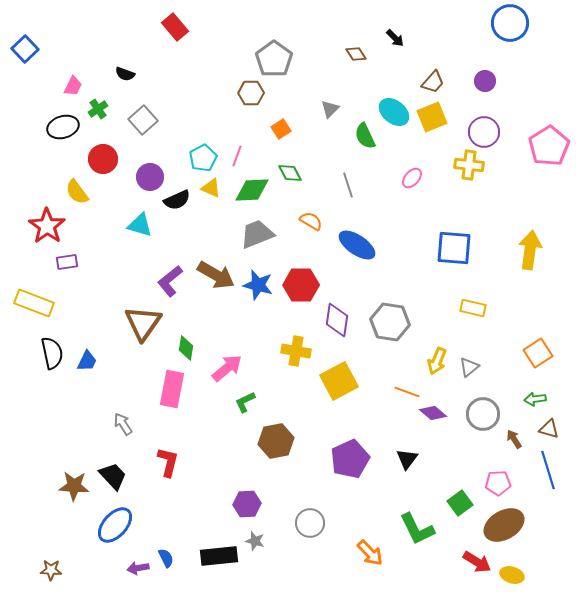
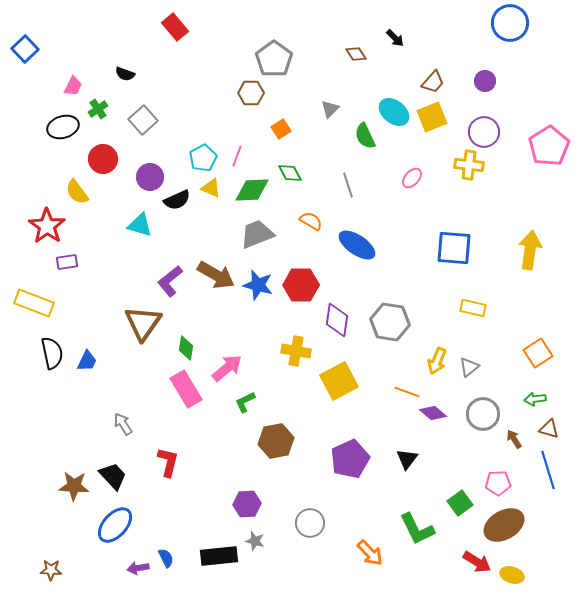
pink rectangle at (172, 389): moved 14 px right; rotated 42 degrees counterclockwise
